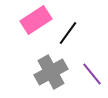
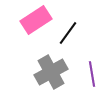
purple line: rotated 30 degrees clockwise
